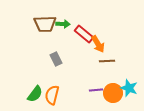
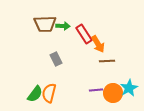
green arrow: moved 2 px down
red rectangle: rotated 18 degrees clockwise
cyan star: rotated 24 degrees clockwise
orange semicircle: moved 3 px left, 2 px up
